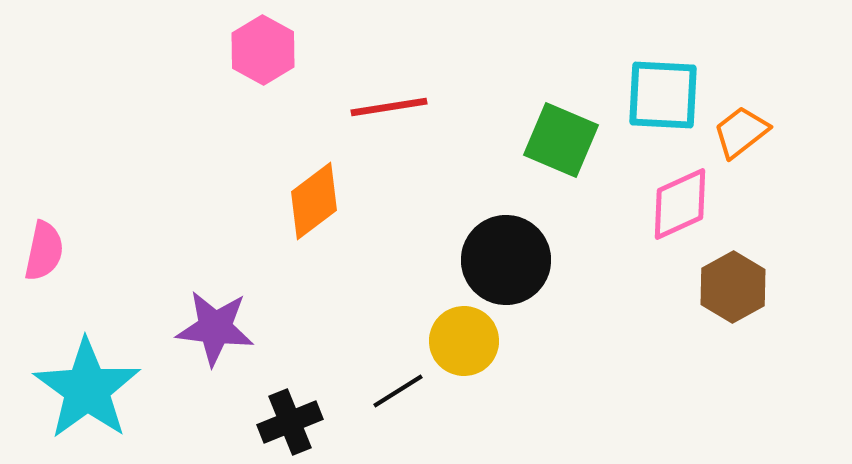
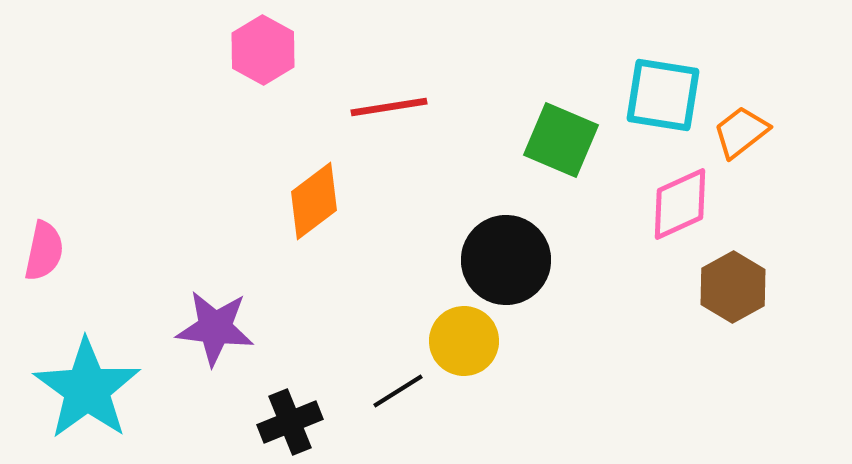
cyan square: rotated 6 degrees clockwise
